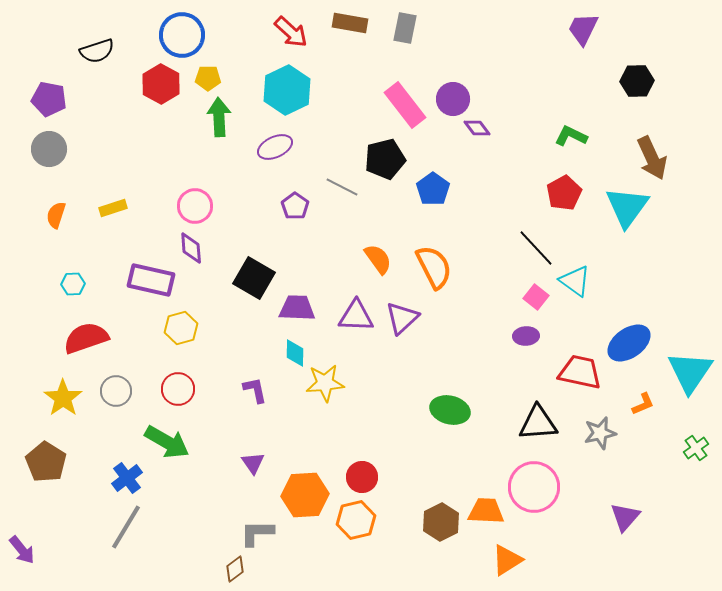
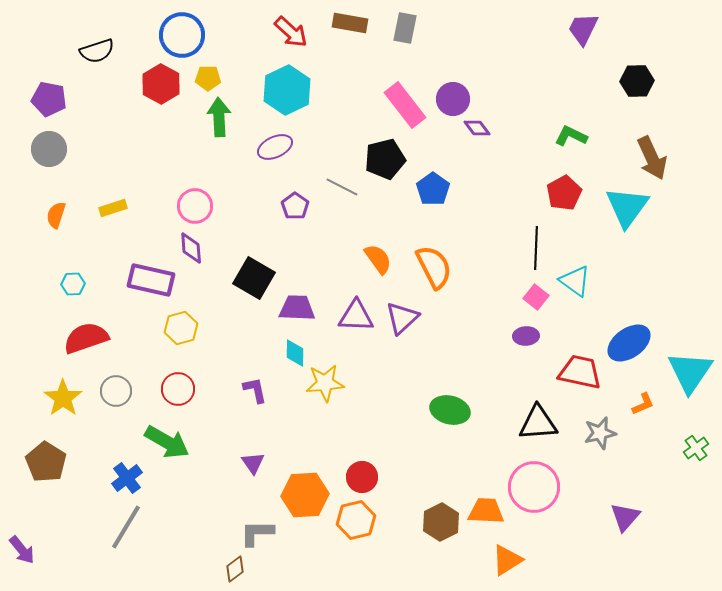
black line at (536, 248): rotated 45 degrees clockwise
